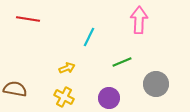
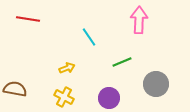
cyan line: rotated 60 degrees counterclockwise
